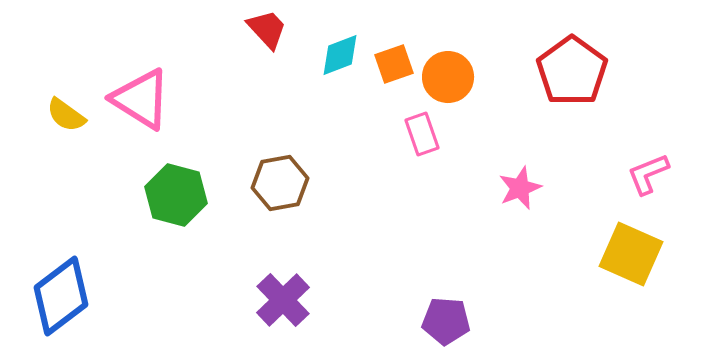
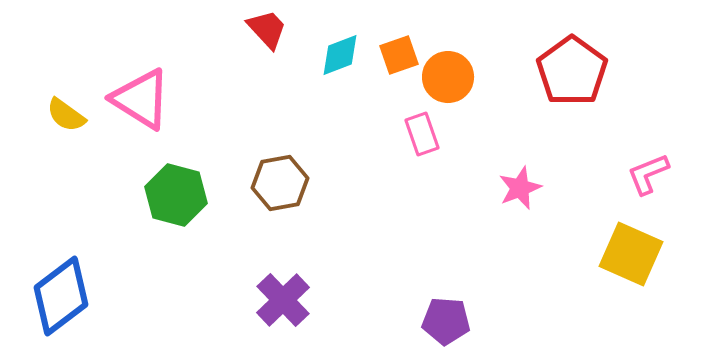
orange square: moved 5 px right, 9 px up
